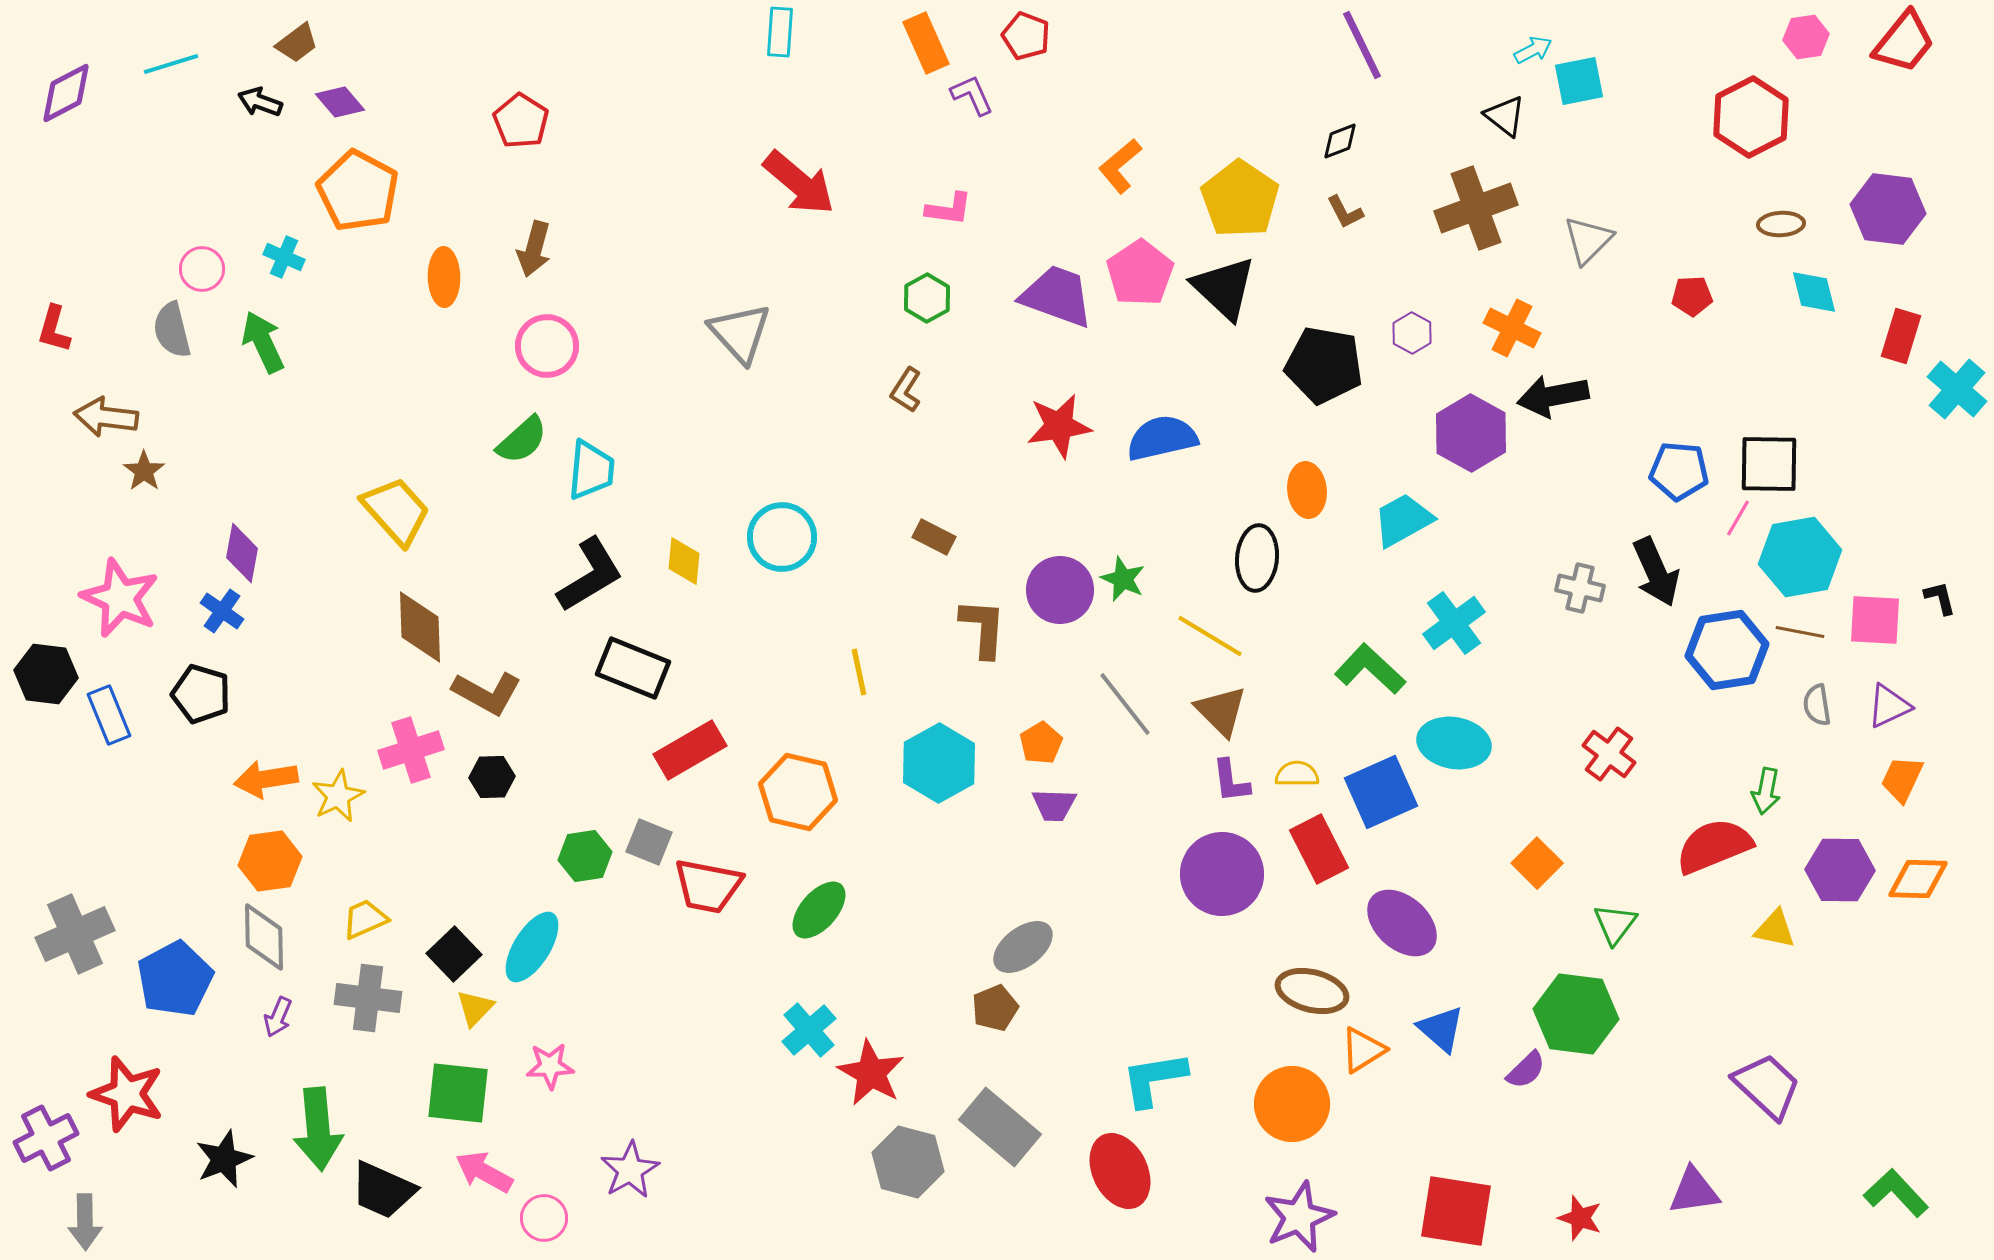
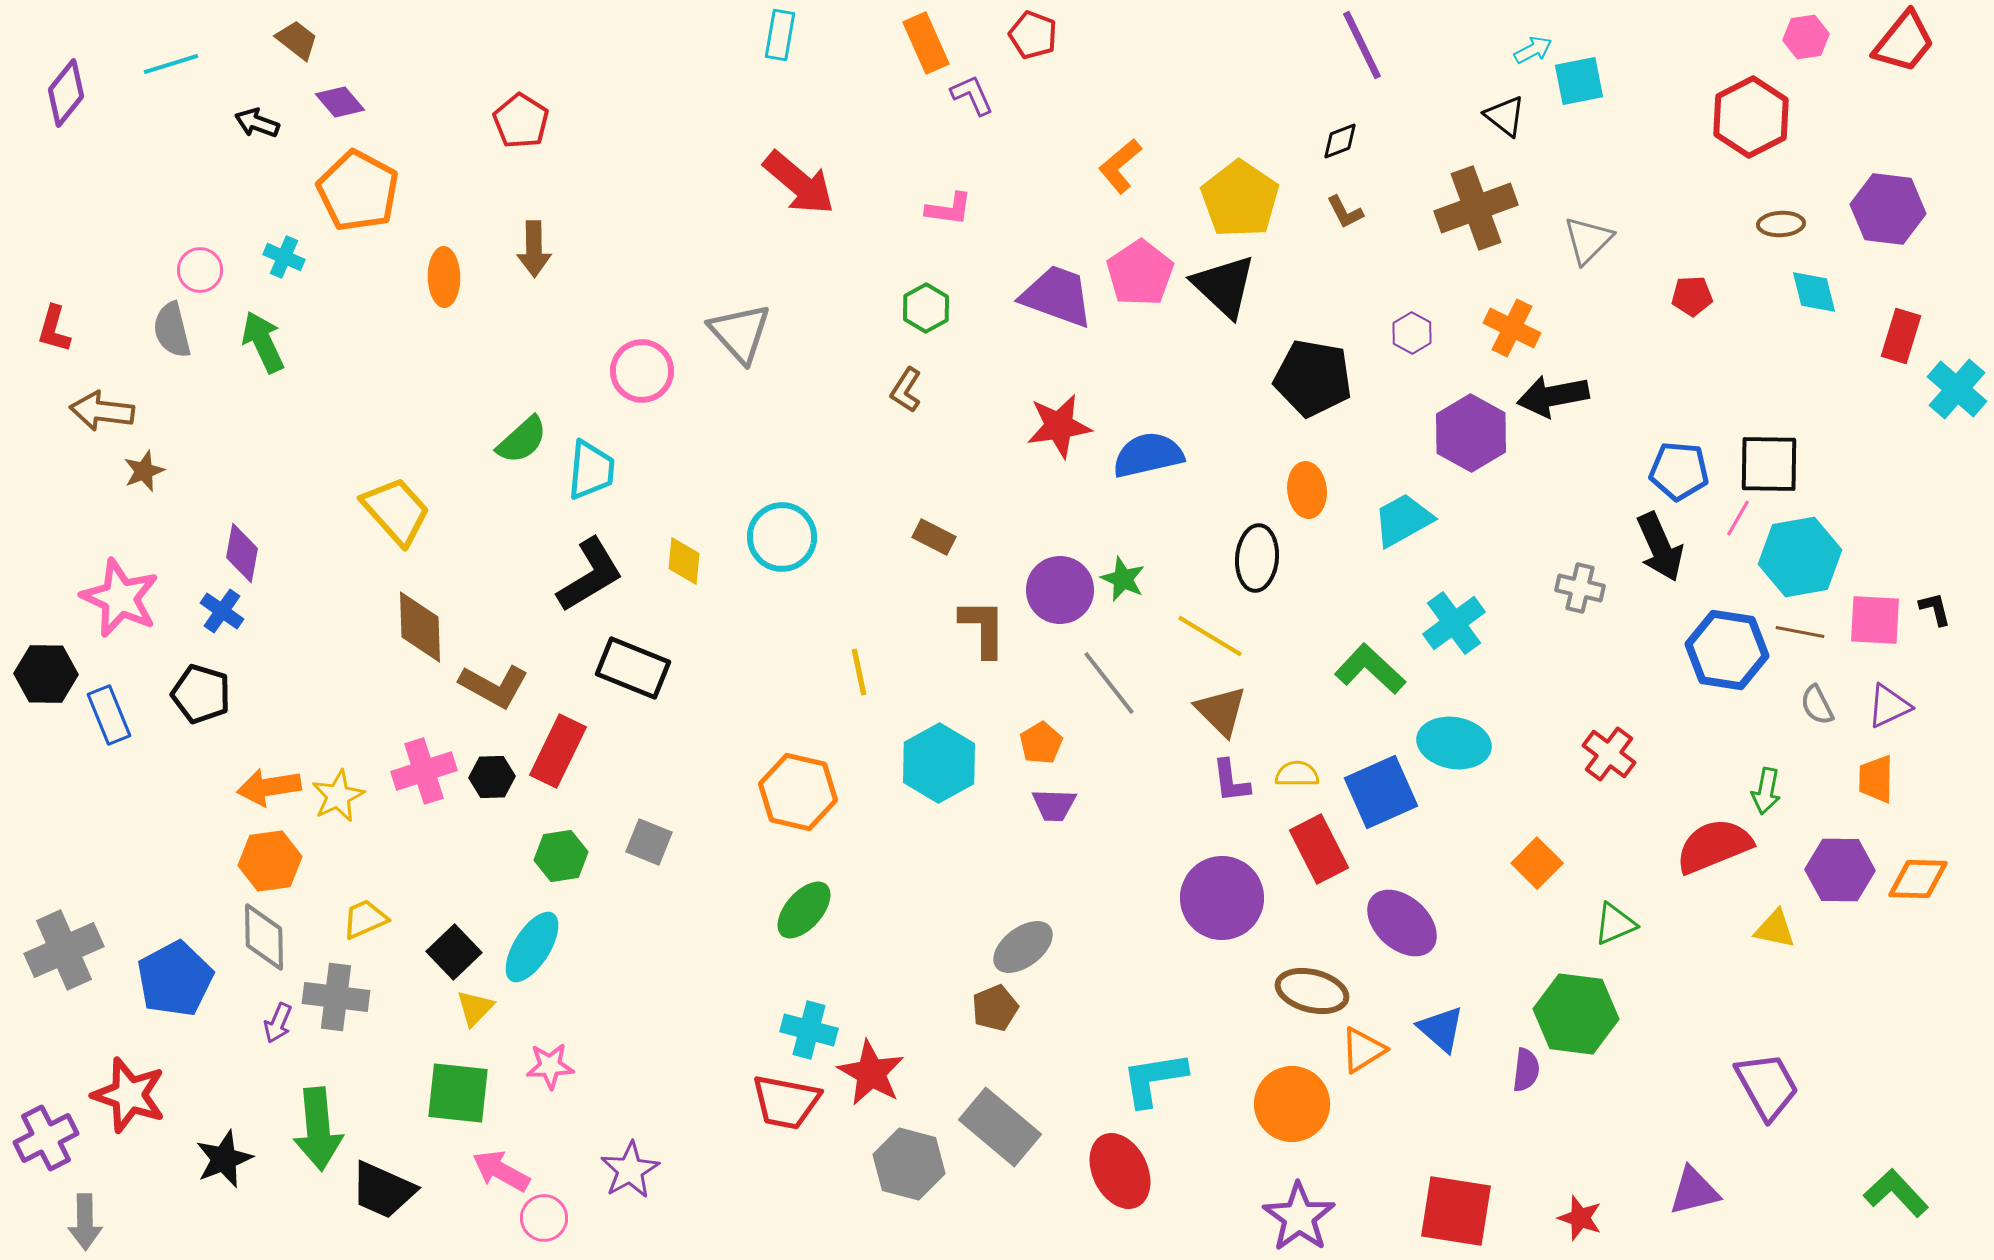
cyan rectangle at (780, 32): moved 3 px down; rotated 6 degrees clockwise
red pentagon at (1026, 36): moved 7 px right, 1 px up
brown trapezoid at (297, 43): moved 3 px up; rotated 105 degrees counterclockwise
purple diamond at (66, 93): rotated 24 degrees counterclockwise
black arrow at (260, 102): moved 3 px left, 21 px down
brown arrow at (534, 249): rotated 16 degrees counterclockwise
pink circle at (202, 269): moved 2 px left, 1 px down
black triangle at (1224, 288): moved 2 px up
green hexagon at (927, 298): moved 1 px left, 10 px down
pink circle at (547, 346): moved 95 px right, 25 px down
black pentagon at (1324, 365): moved 11 px left, 13 px down
brown arrow at (106, 417): moved 4 px left, 6 px up
blue semicircle at (1162, 438): moved 14 px left, 17 px down
brown star at (144, 471): rotated 15 degrees clockwise
black arrow at (1656, 572): moved 4 px right, 25 px up
black L-shape at (1940, 598): moved 5 px left, 11 px down
brown L-shape at (983, 628): rotated 4 degrees counterclockwise
blue hexagon at (1727, 650): rotated 18 degrees clockwise
black hexagon at (46, 674): rotated 6 degrees counterclockwise
brown L-shape at (487, 693): moved 7 px right, 7 px up
gray line at (1125, 704): moved 16 px left, 21 px up
gray semicircle at (1817, 705): rotated 18 degrees counterclockwise
pink cross at (411, 750): moved 13 px right, 21 px down
red rectangle at (690, 750): moved 132 px left, 1 px down; rotated 34 degrees counterclockwise
orange arrow at (266, 779): moved 3 px right, 8 px down
orange trapezoid at (1902, 779): moved 26 px left; rotated 24 degrees counterclockwise
green hexagon at (585, 856): moved 24 px left
purple circle at (1222, 874): moved 24 px down
red trapezoid at (708, 886): moved 78 px right, 216 px down
green ellipse at (819, 910): moved 15 px left
green triangle at (1615, 924): rotated 30 degrees clockwise
gray cross at (75, 934): moved 11 px left, 16 px down
black square at (454, 954): moved 2 px up
gray cross at (368, 998): moved 32 px left, 1 px up
purple arrow at (278, 1017): moved 6 px down
cyan cross at (809, 1030): rotated 34 degrees counterclockwise
purple semicircle at (1526, 1070): rotated 39 degrees counterclockwise
purple trapezoid at (1767, 1086): rotated 18 degrees clockwise
red star at (127, 1094): moved 2 px right, 1 px down
gray hexagon at (908, 1162): moved 1 px right, 2 px down
pink arrow at (484, 1172): moved 17 px right, 1 px up
purple triangle at (1694, 1191): rotated 6 degrees counterclockwise
purple star at (1299, 1217): rotated 14 degrees counterclockwise
